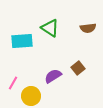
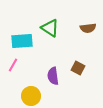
brown square: rotated 24 degrees counterclockwise
purple semicircle: rotated 66 degrees counterclockwise
pink line: moved 18 px up
